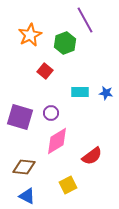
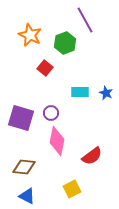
orange star: rotated 20 degrees counterclockwise
red square: moved 3 px up
blue star: rotated 16 degrees clockwise
purple square: moved 1 px right, 1 px down
pink diamond: rotated 48 degrees counterclockwise
yellow square: moved 4 px right, 4 px down
